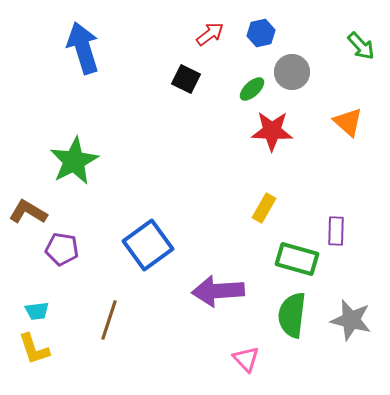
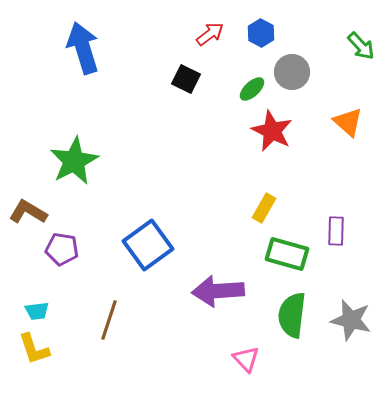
blue hexagon: rotated 20 degrees counterclockwise
red star: rotated 24 degrees clockwise
green rectangle: moved 10 px left, 5 px up
